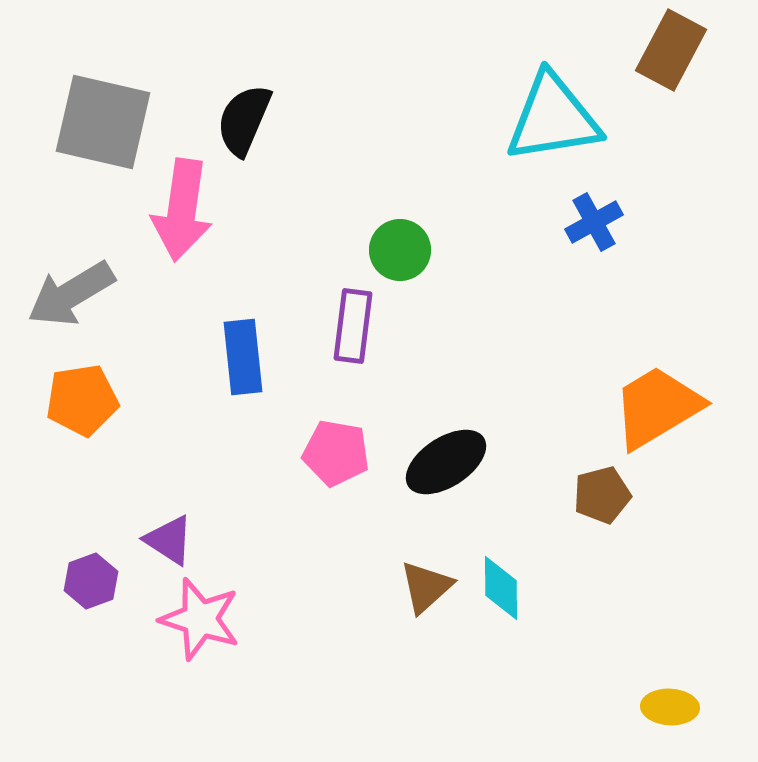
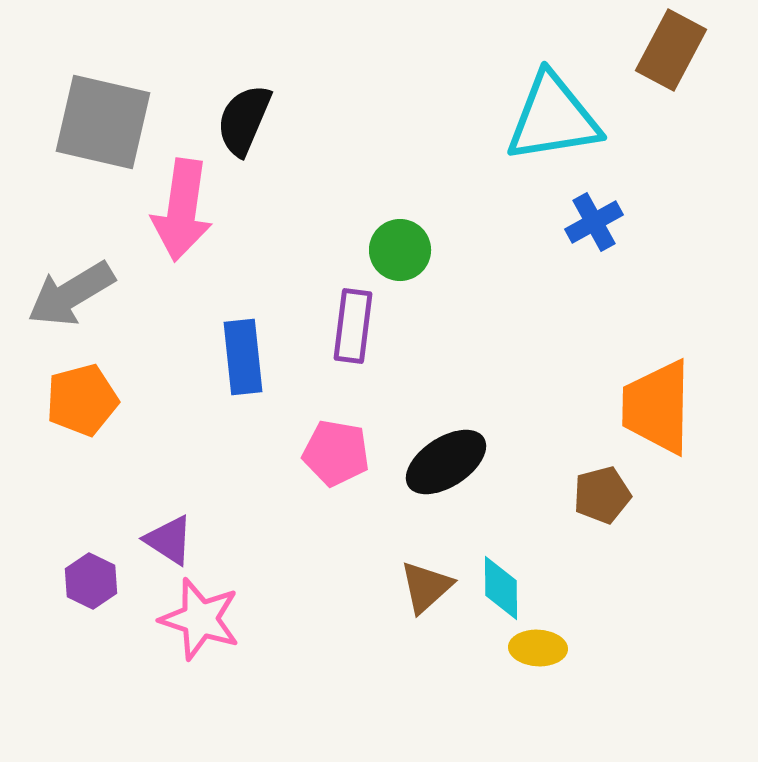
orange pentagon: rotated 6 degrees counterclockwise
orange trapezoid: rotated 58 degrees counterclockwise
purple hexagon: rotated 14 degrees counterclockwise
yellow ellipse: moved 132 px left, 59 px up
